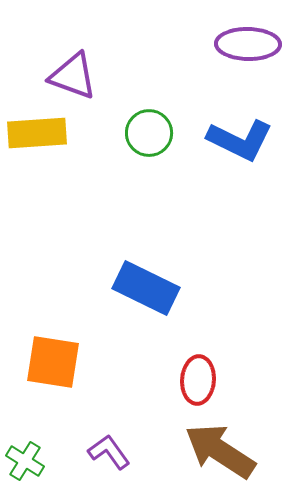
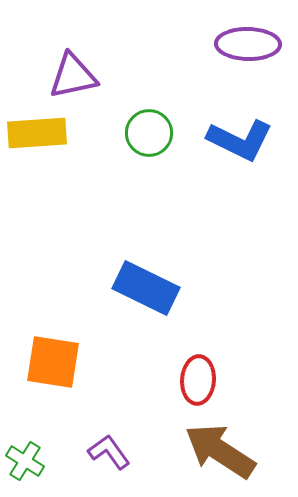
purple triangle: rotated 32 degrees counterclockwise
